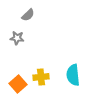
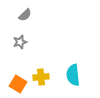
gray semicircle: moved 3 px left
gray star: moved 3 px right, 4 px down; rotated 24 degrees counterclockwise
orange square: rotated 18 degrees counterclockwise
